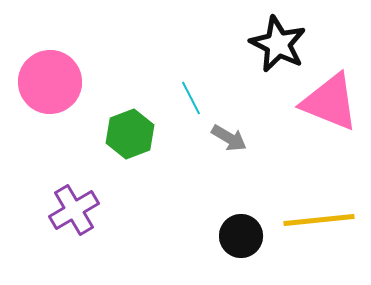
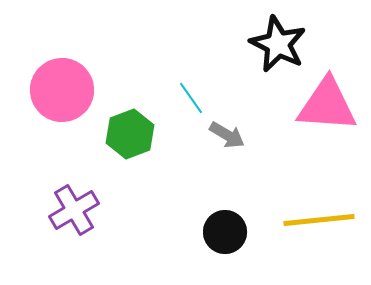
pink circle: moved 12 px right, 8 px down
cyan line: rotated 8 degrees counterclockwise
pink triangle: moved 3 px left, 3 px down; rotated 18 degrees counterclockwise
gray arrow: moved 2 px left, 3 px up
black circle: moved 16 px left, 4 px up
